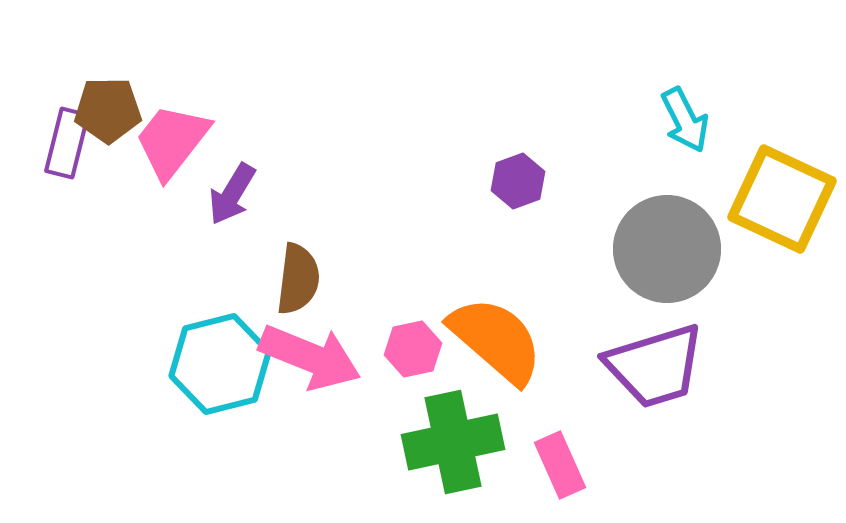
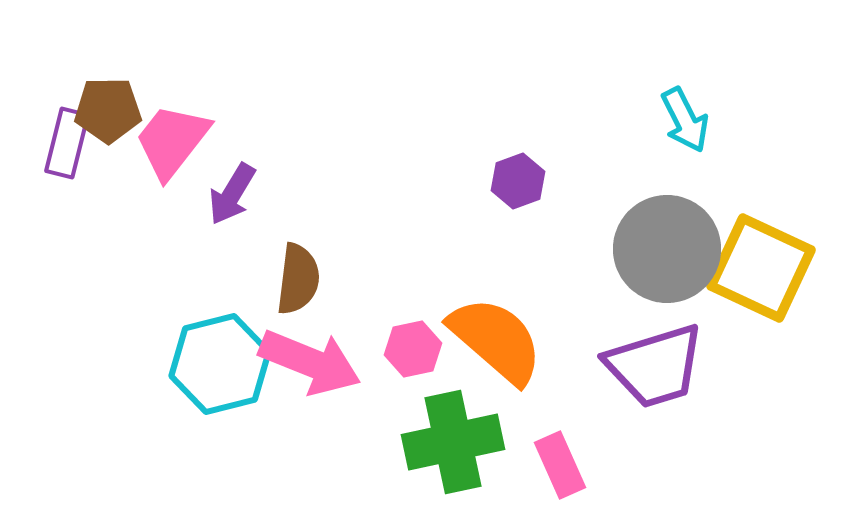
yellow square: moved 21 px left, 69 px down
pink arrow: moved 5 px down
